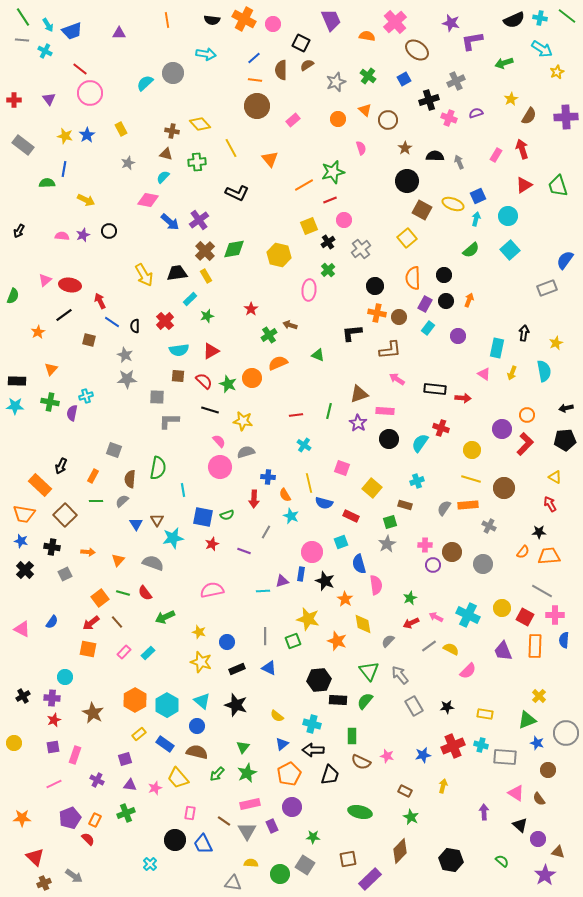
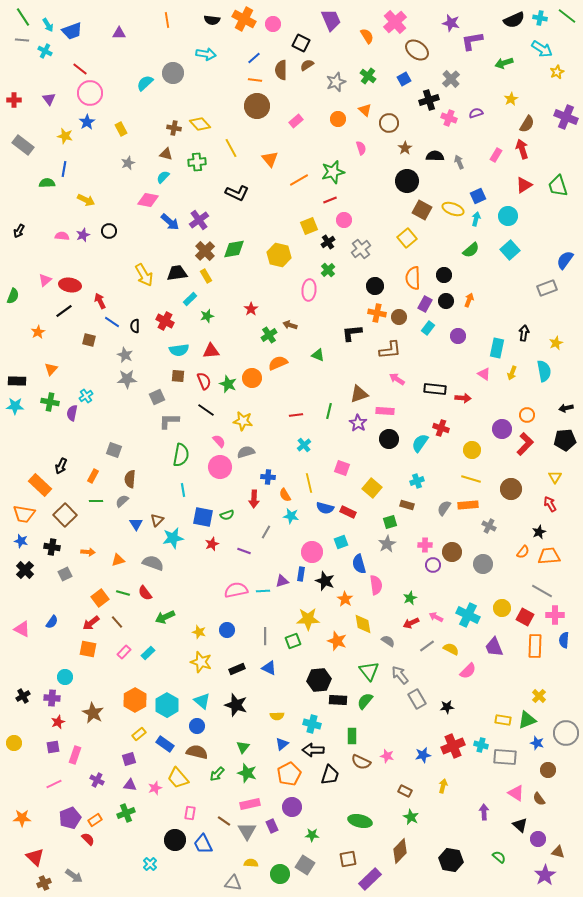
orange semicircle at (367, 36): rotated 49 degrees clockwise
gray cross at (456, 81): moved 5 px left, 2 px up; rotated 18 degrees counterclockwise
brown semicircle at (529, 116): moved 2 px left, 8 px down
purple cross at (566, 117): rotated 25 degrees clockwise
pink rectangle at (293, 120): moved 3 px right, 1 px down
brown circle at (388, 120): moved 1 px right, 3 px down
brown cross at (172, 131): moved 2 px right, 3 px up
blue star at (87, 135): moved 13 px up
orange line at (304, 185): moved 5 px left, 5 px up
yellow ellipse at (453, 204): moved 5 px down
black line at (64, 315): moved 4 px up
red cross at (165, 321): rotated 18 degrees counterclockwise
red triangle at (211, 351): rotated 24 degrees clockwise
red semicircle at (204, 381): rotated 24 degrees clockwise
cyan cross at (86, 396): rotated 16 degrees counterclockwise
gray square at (157, 397): rotated 28 degrees counterclockwise
black line at (210, 410): moved 4 px left; rotated 18 degrees clockwise
cyan cross at (304, 445): rotated 16 degrees clockwise
green semicircle at (158, 468): moved 23 px right, 13 px up
yellow triangle at (555, 477): rotated 32 degrees clockwise
brown circle at (504, 488): moved 7 px right, 1 px down
blue semicircle at (324, 503): moved 1 px right, 5 px down
brown rectangle at (405, 505): moved 2 px right
cyan star at (291, 516): rotated 14 degrees counterclockwise
red rectangle at (351, 516): moved 3 px left, 4 px up
brown triangle at (157, 520): rotated 16 degrees clockwise
black star at (539, 532): rotated 24 degrees counterclockwise
orange triangle at (118, 560): rotated 32 degrees clockwise
pink semicircle at (212, 590): moved 24 px right
yellow star at (308, 619): rotated 15 degrees counterclockwise
gray semicircle at (388, 641): rotated 80 degrees clockwise
blue circle at (227, 642): moved 12 px up
gray line at (429, 646): moved 2 px left
purple trapezoid at (503, 651): moved 9 px left, 4 px up
gray rectangle at (414, 706): moved 3 px right, 7 px up
yellow rectangle at (485, 714): moved 18 px right, 6 px down
yellow semicircle at (277, 716): rotated 40 degrees counterclockwise
red star at (54, 720): moved 4 px right, 2 px down
purple square at (125, 759): moved 4 px right
green star at (247, 773): rotated 30 degrees counterclockwise
green ellipse at (360, 812): moved 9 px down
orange rectangle at (95, 820): rotated 32 degrees clockwise
green star at (313, 837): moved 1 px left, 2 px up
green semicircle at (502, 861): moved 3 px left, 4 px up
